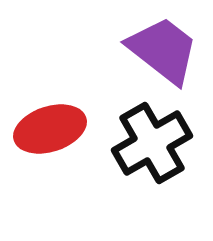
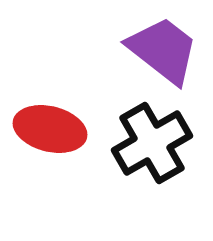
red ellipse: rotated 32 degrees clockwise
